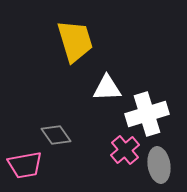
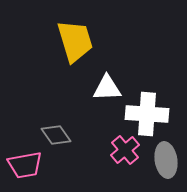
white cross: rotated 21 degrees clockwise
gray ellipse: moved 7 px right, 5 px up
